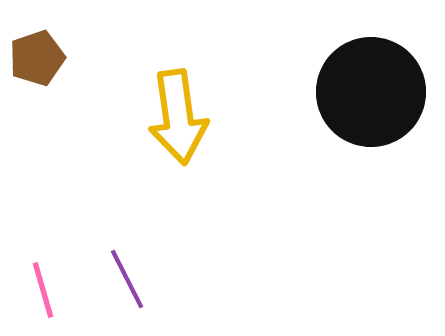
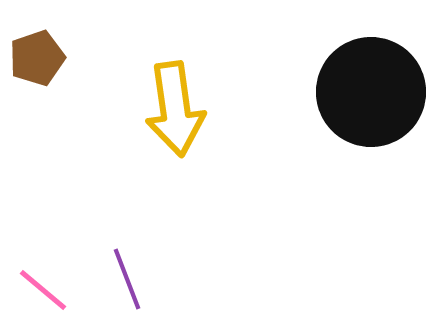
yellow arrow: moved 3 px left, 8 px up
purple line: rotated 6 degrees clockwise
pink line: rotated 34 degrees counterclockwise
